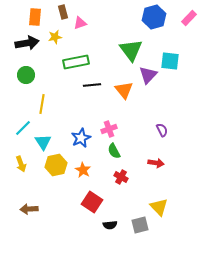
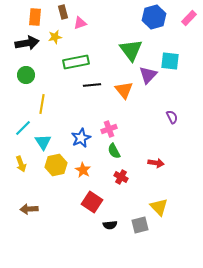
purple semicircle: moved 10 px right, 13 px up
